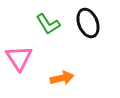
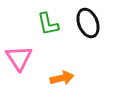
green L-shape: rotated 20 degrees clockwise
